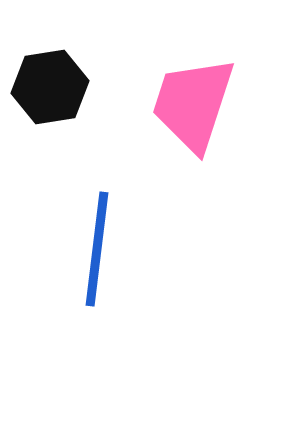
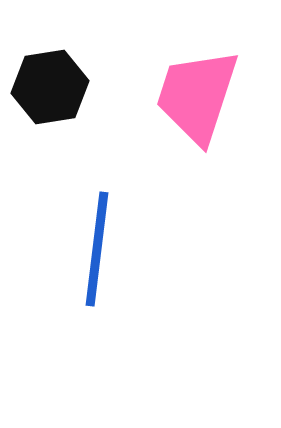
pink trapezoid: moved 4 px right, 8 px up
